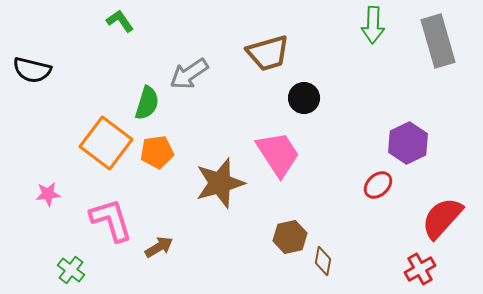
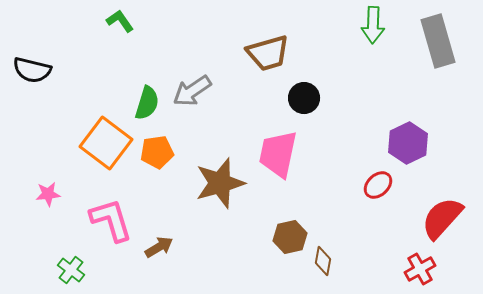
gray arrow: moved 3 px right, 17 px down
pink trapezoid: rotated 135 degrees counterclockwise
